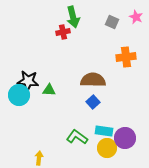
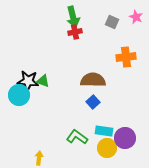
red cross: moved 12 px right
green triangle: moved 6 px left, 9 px up; rotated 16 degrees clockwise
